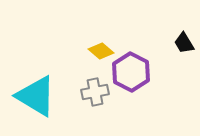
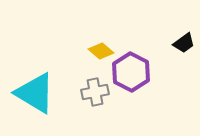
black trapezoid: rotated 95 degrees counterclockwise
cyan triangle: moved 1 px left, 3 px up
